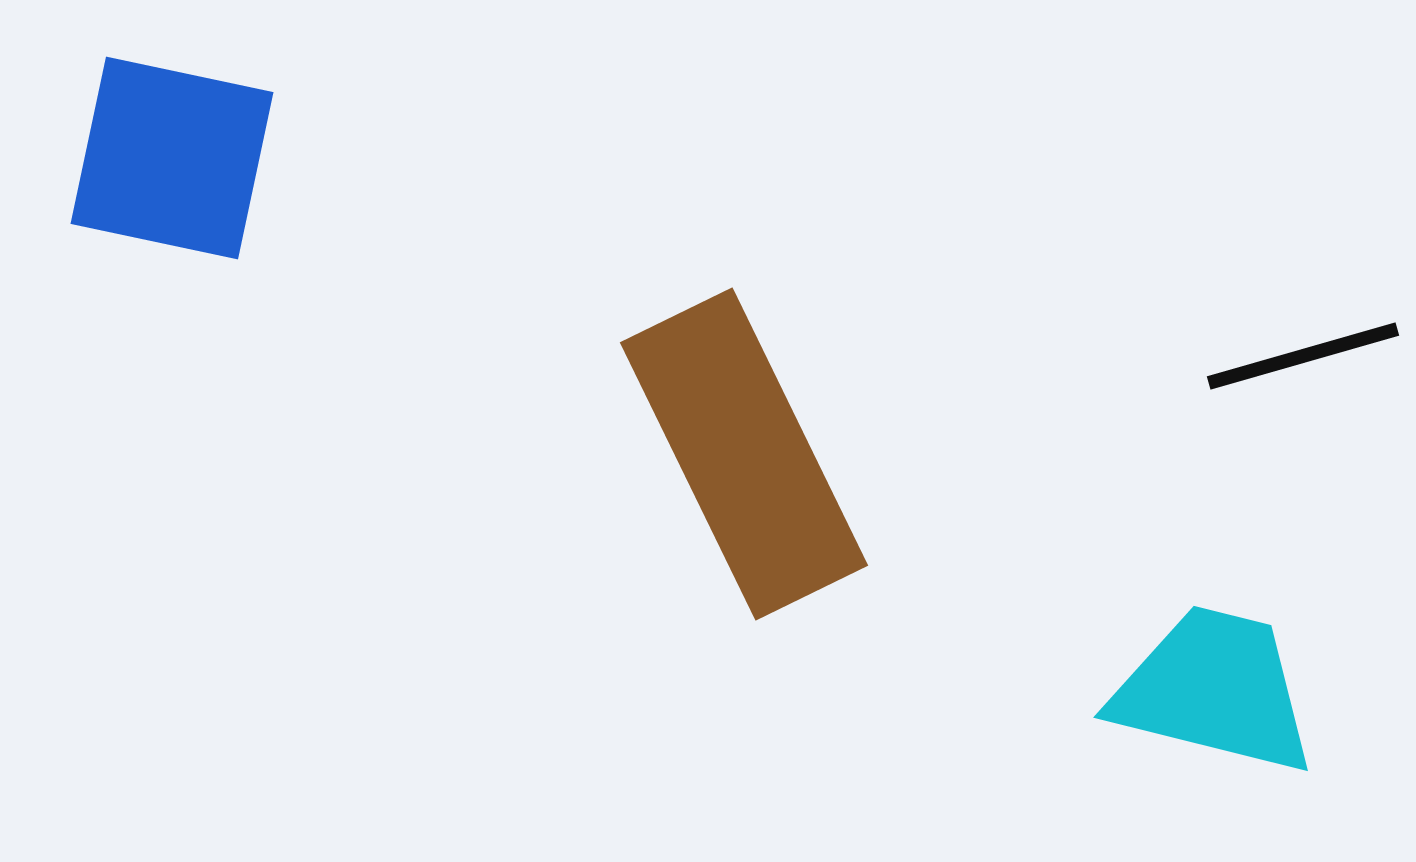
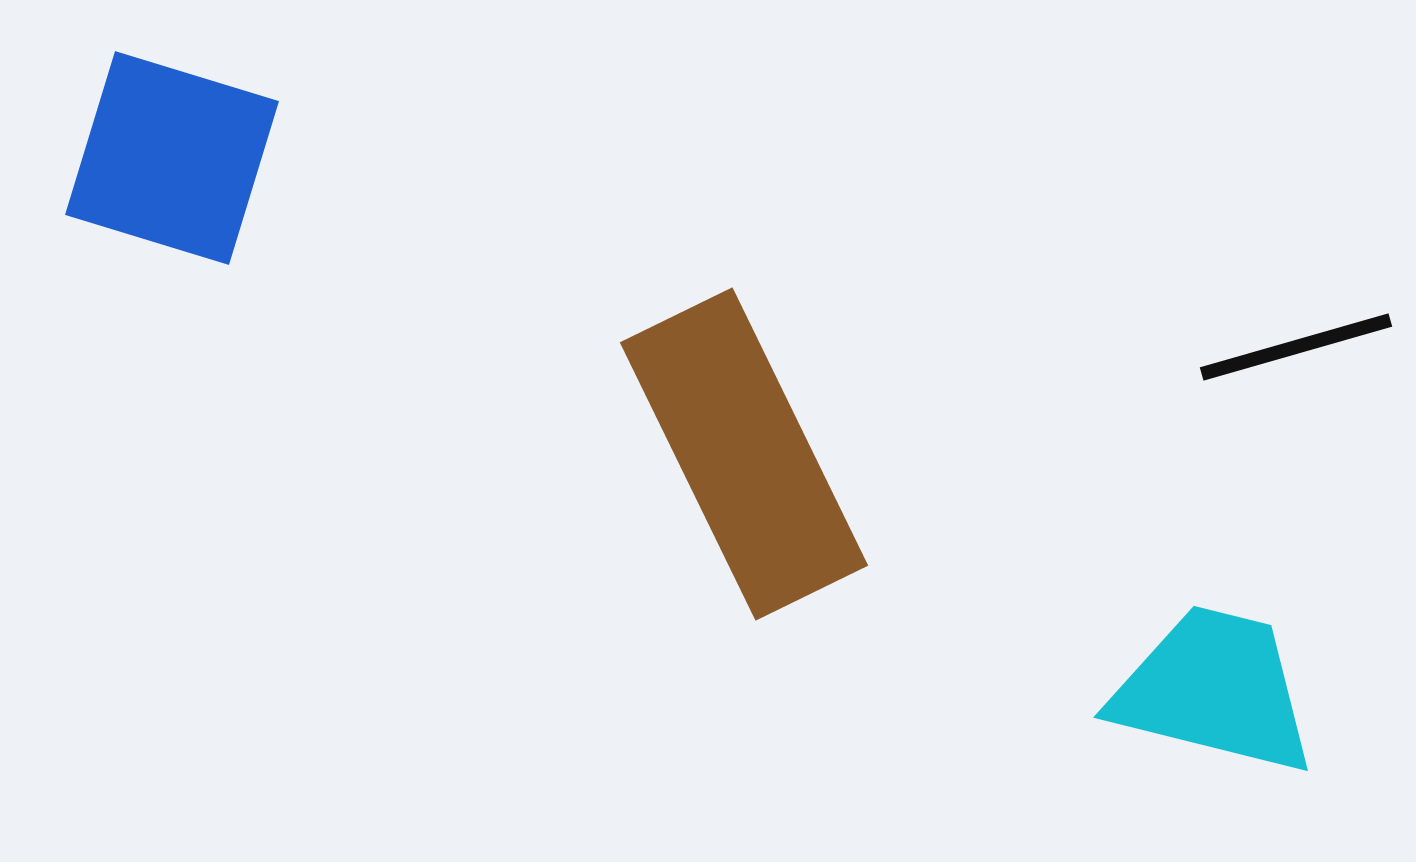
blue square: rotated 5 degrees clockwise
black line: moved 7 px left, 9 px up
